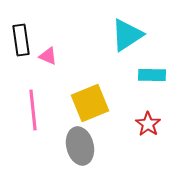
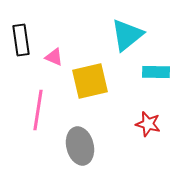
cyan triangle: rotated 6 degrees counterclockwise
pink triangle: moved 6 px right, 1 px down
cyan rectangle: moved 4 px right, 3 px up
yellow square: moved 22 px up; rotated 9 degrees clockwise
pink line: moved 5 px right; rotated 15 degrees clockwise
red star: rotated 20 degrees counterclockwise
